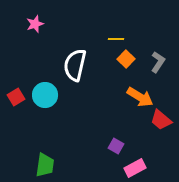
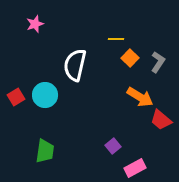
orange square: moved 4 px right, 1 px up
purple square: moved 3 px left; rotated 21 degrees clockwise
green trapezoid: moved 14 px up
